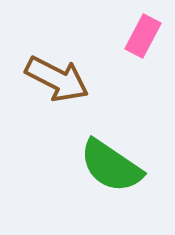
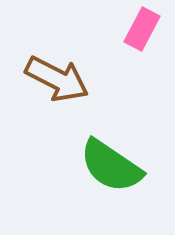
pink rectangle: moved 1 px left, 7 px up
